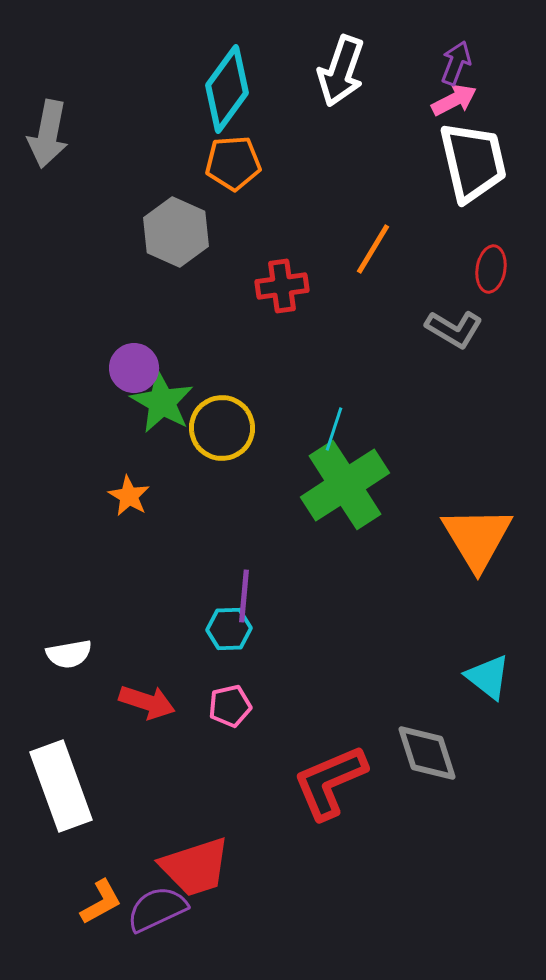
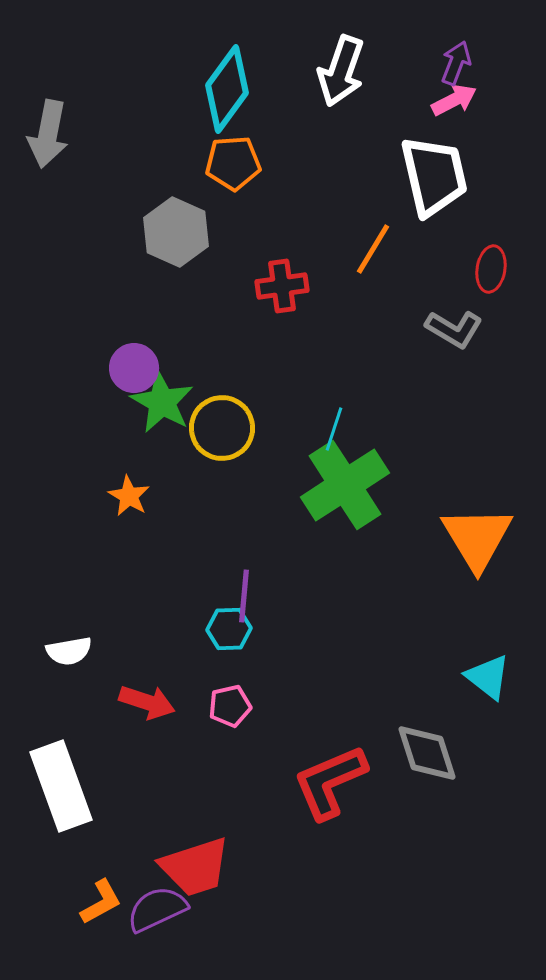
white trapezoid: moved 39 px left, 14 px down
white semicircle: moved 3 px up
